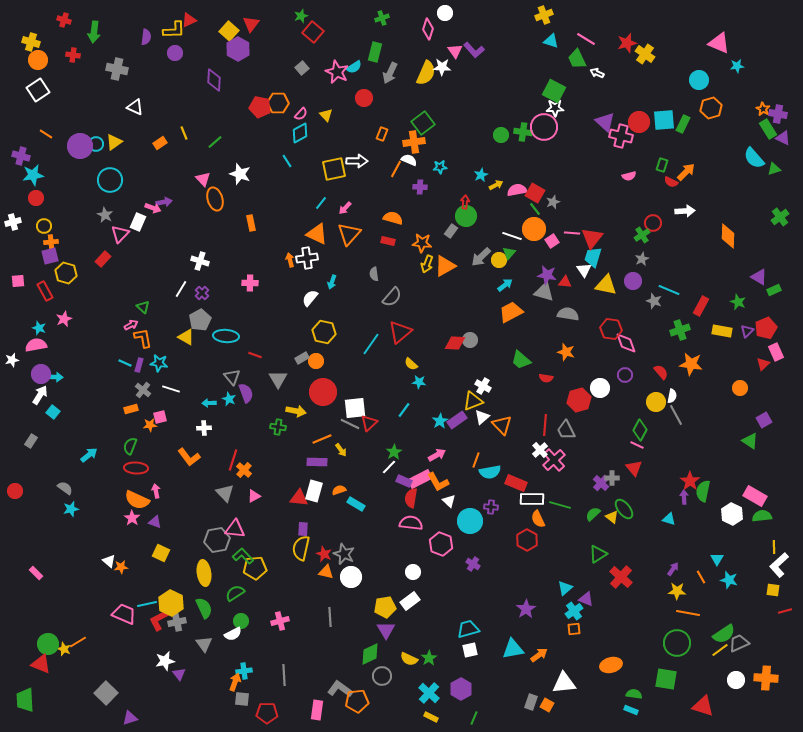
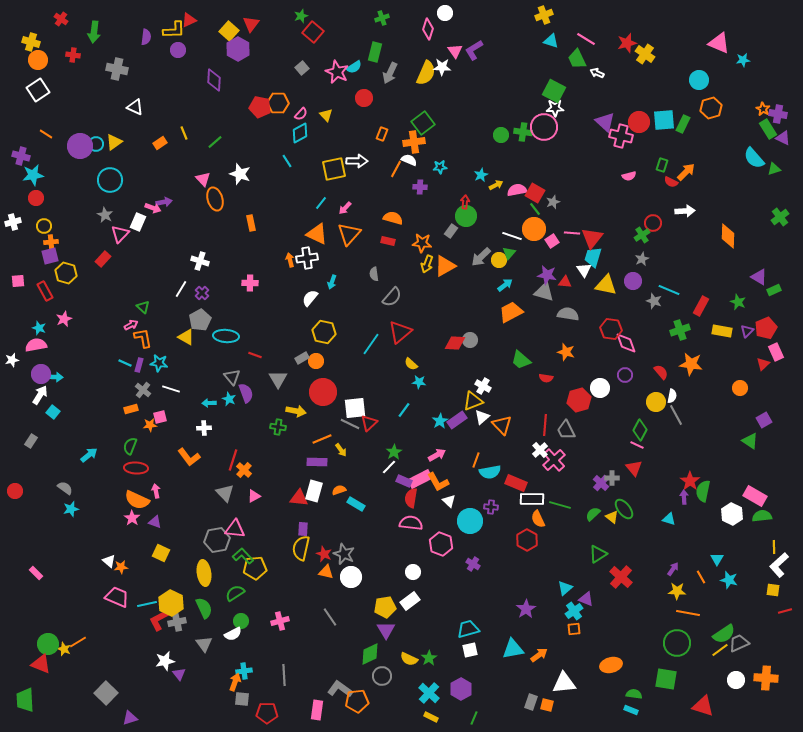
red cross at (64, 20): moved 3 px left, 1 px up; rotated 16 degrees clockwise
purple L-shape at (474, 50): rotated 100 degrees clockwise
purple circle at (175, 53): moved 3 px right, 3 px up
cyan star at (737, 66): moved 6 px right, 6 px up
pink trapezoid at (124, 614): moved 7 px left, 17 px up
gray line at (330, 617): rotated 30 degrees counterclockwise
orange square at (547, 705): rotated 16 degrees counterclockwise
